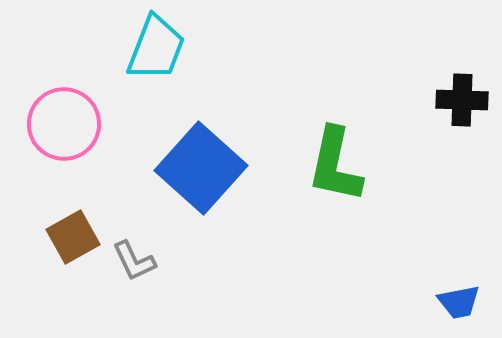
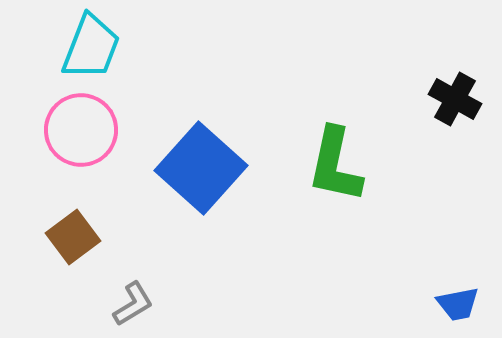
cyan trapezoid: moved 65 px left, 1 px up
black cross: moved 7 px left, 1 px up; rotated 27 degrees clockwise
pink circle: moved 17 px right, 6 px down
brown square: rotated 8 degrees counterclockwise
gray L-shape: moved 1 px left, 43 px down; rotated 96 degrees counterclockwise
blue trapezoid: moved 1 px left, 2 px down
